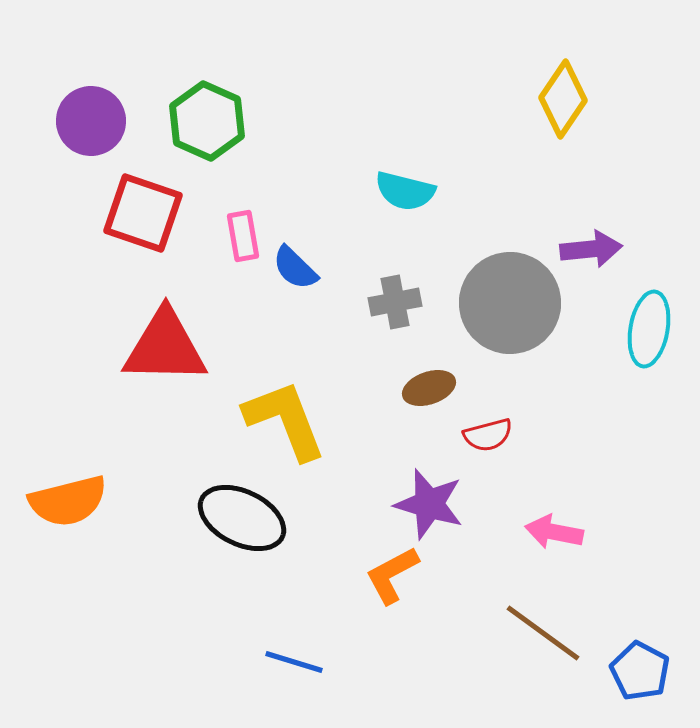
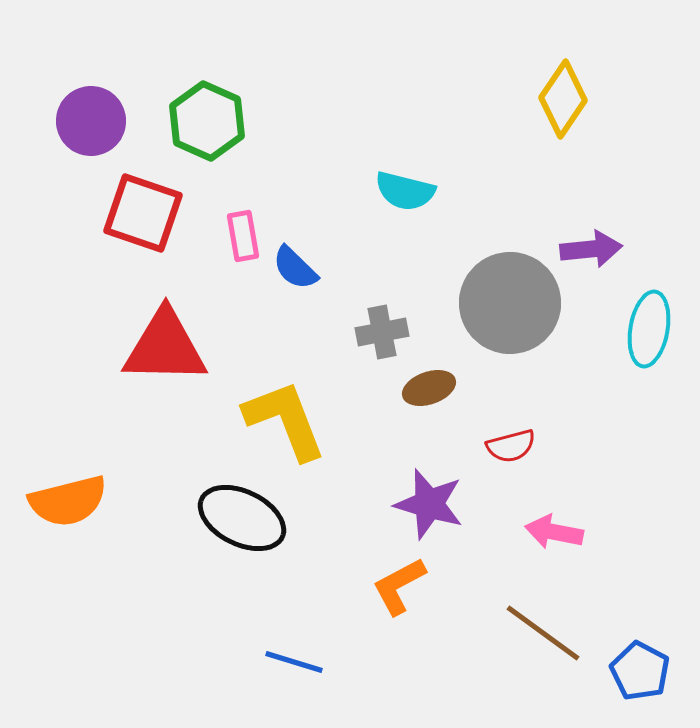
gray cross: moved 13 px left, 30 px down
red semicircle: moved 23 px right, 11 px down
orange L-shape: moved 7 px right, 11 px down
